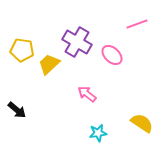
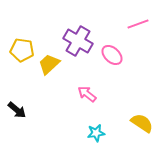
pink line: moved 1 px right
purple cross: moved 1 px right, 1 px up
cyan star: moved 2 px left
